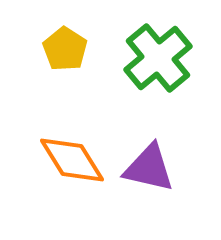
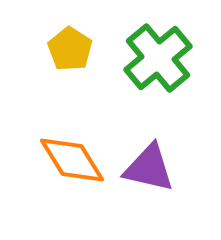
yellow pentagon: moved 5 px right
